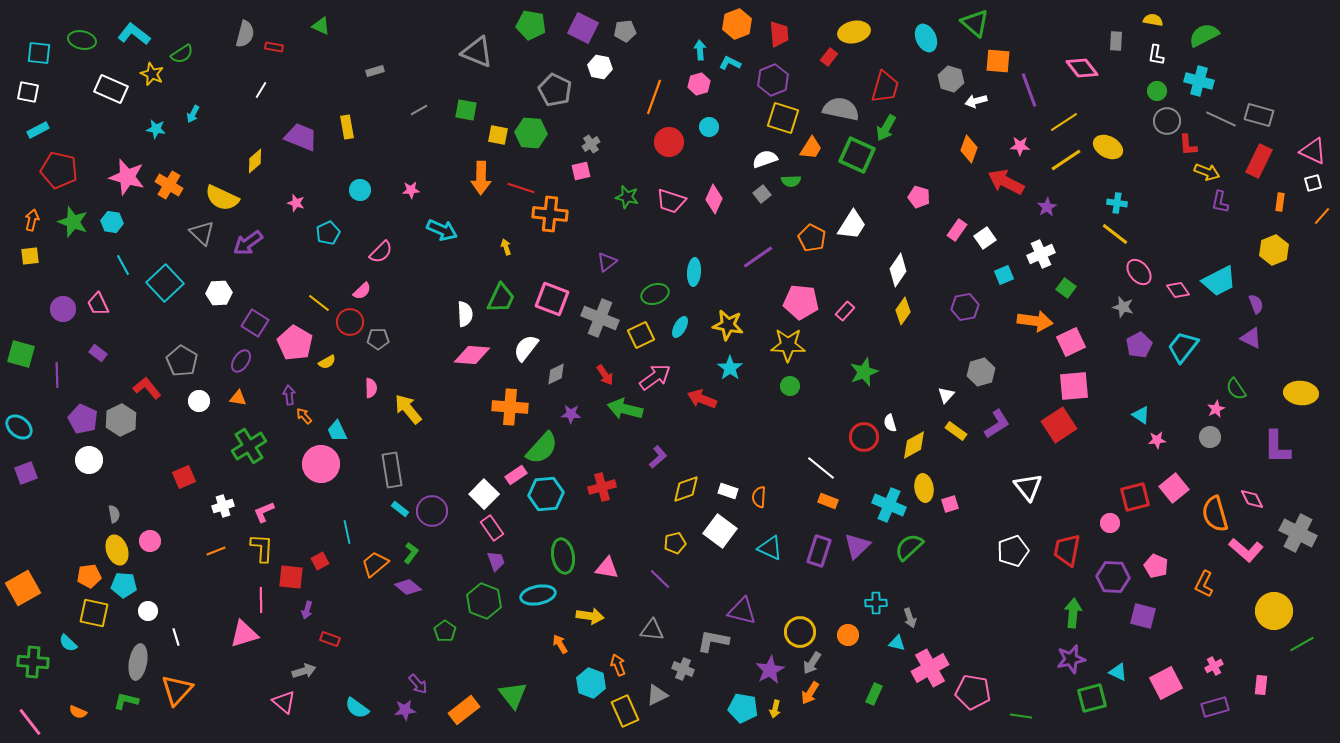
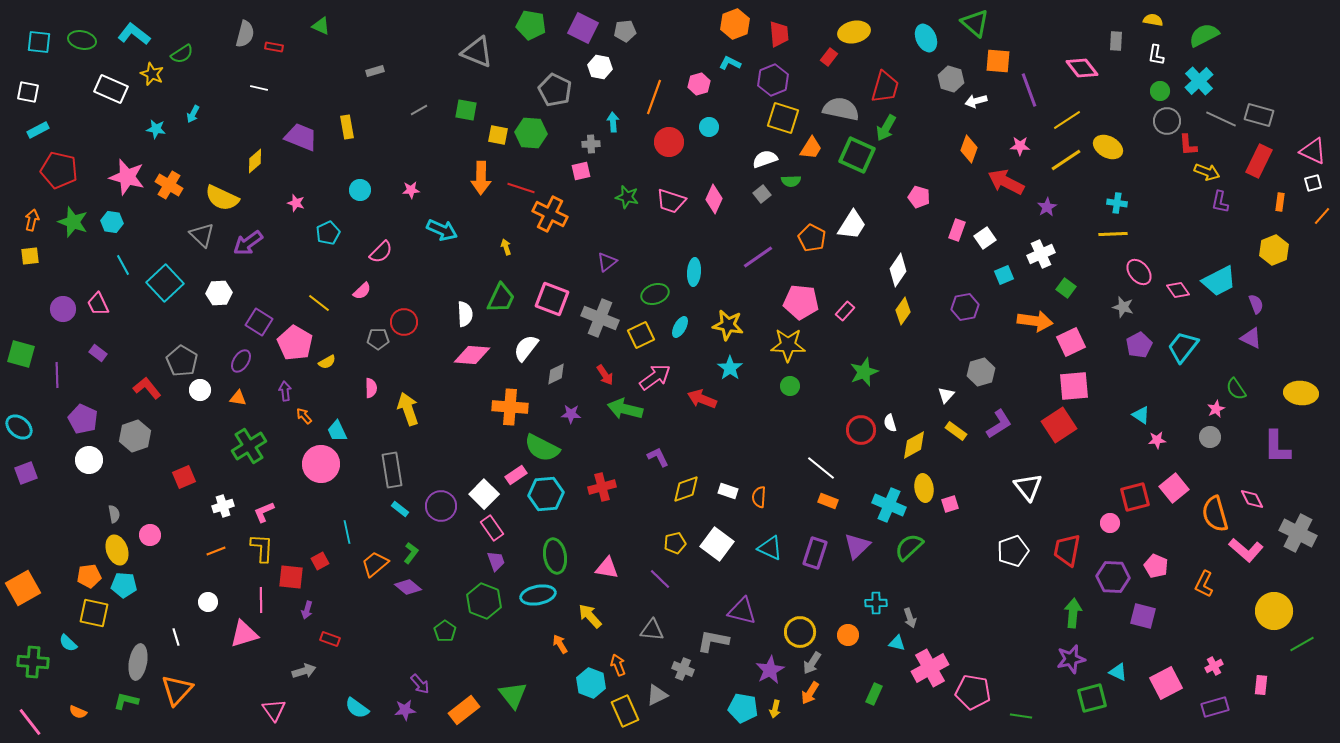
orange hexagon at (737, 24): moved 2 px left
cyan arrow at (700, 50): moved 87 px left, 72 px down
cyan square at (39, 53): moved 11 px up
cyan cross at (1199, 81): rotated 32 degrees clockwise
white line at (261, 90): moved 2 px left, 2 px up; rotated 72 degrees clockwise
green circle at (1157, 91): moved 3 px right
yellow line at (1064, 122): moved 3 px right, 2 px up
gray cross at (591, 144): rotated 30 degrees clockwise
orange cross at (550, 214): rotated 20 degrees clockwise
pink rectangle at (957, 230): rotated 15 degrees counterclockwise
gray triangle at (202, 233): moved 2 px down
yellow line at (1115, 234): moved 2 px left; rotated 40 degrees counterclockwise
red circle at (350, 322): moved 54 px right
purple square at (255, 323): moved 4 px right, 1 px up
purple arrow at (289, 395): moved 4 px left, 4 px up
white circle at (199, 401): moved 1 px right, 11 px up
yellow arrow at (408, 409): rotated 20 degrees clockwise
gray hexagon at (121, 420): moved 14 px right, 16 px down; rotated 8 degrees clockwise
purple L-shape at (997, 424): moved 2 px right
red circle at (864, 437): moved 3 px left, 7 px up
green semicircle at (542, 448): rotated 75 degrees clockwise
purple L-shape at (658, 457): rotated 75 degrees counterclockwise
purple circle at (432, 511): moved 9 px right, 5 px up
white square at (720, 531): moved 3 px left, 13 px down
pink circle at (150, 541): moved 6 px up
purple rectangle at (819, 551): moved 4 px left, 2 px down
green ellipse at (563, 556): moved 8 px left
white circle at (148, 611): moved 60 px right, 9 px up
yellow arrow at (590, 616): rotated 140 degrees counterclockwise
purple arrow at (418, 684): moved 2 px right
pink triangle at (284, 702): moved 10 px left, 8 px down; rotated 15 degrees clockwise
